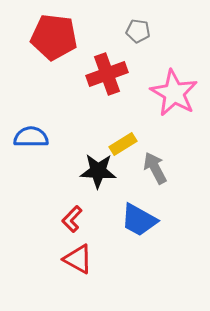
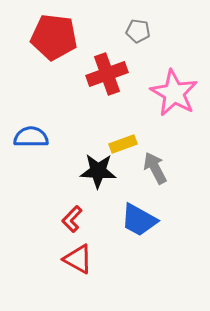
yellow rectangle: rotated 12 degrees clockwise
